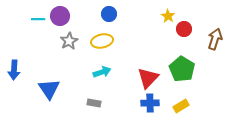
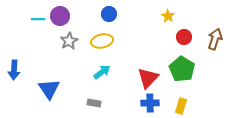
red circle: moved 8 px down
cyan arrow: rotated 18 degrees counterclockwise
yellow rectangle: rotated 42 degrees counterclockwise
